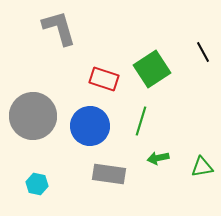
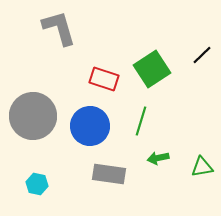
black line: moved 1 px left, 3 px down; rotated 75 degrees clockwise
